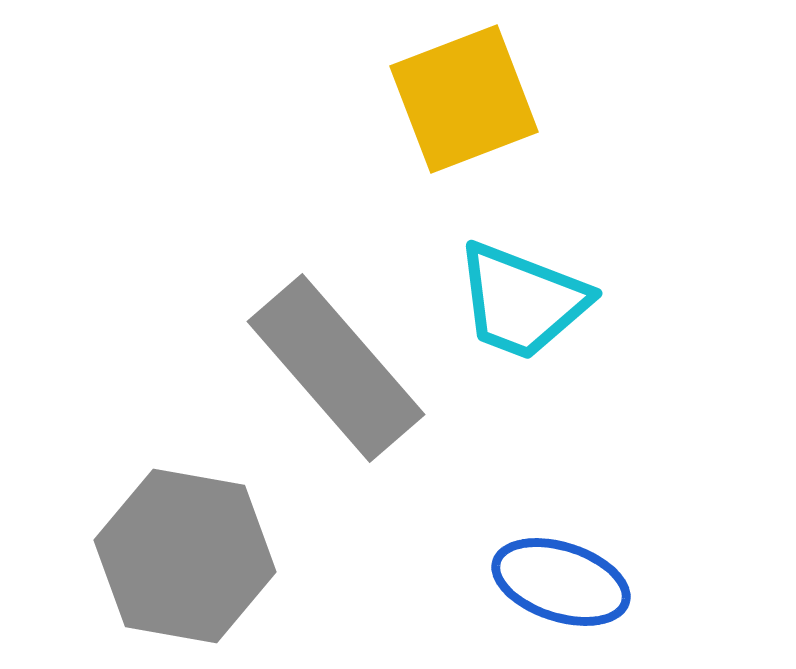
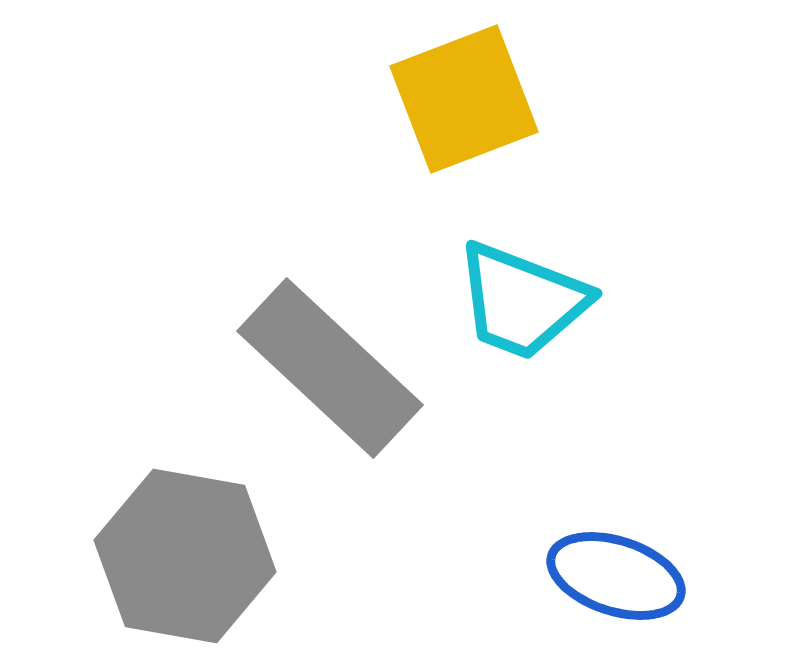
gray rectangle: moved 6 px left; rotated 6 degrees counterclockwise
blue ellipse: moved 55 px right, 6 px up
